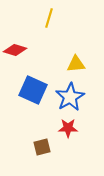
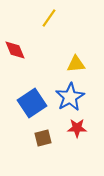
yellow line: rotated 18 degrees clockwise
red diamond: rotated 50 degrees clockwise
blue square: moved 1 px left, 13 px down; rotated 32 degrees clockwise
red star: moved 9 px right
brown square: moved 1 px right, 9 px up
